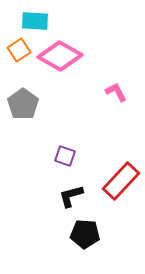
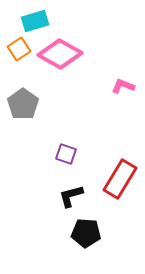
cyan rectangle: rotated 20 degrees counterclockwise
orange square: moved 1 px up
pink diamond: moved 2 px up
pink L-shape: moved 7 px right, 6 px up; rotated 40 degrees counterclockwise
purple square: moved 1 px right, 2 px up
red rectangle: moved 1 px left, 2 px up; rotated 12 degrees counterclockwise
black pentagon: moved 1 px right, 1 px up
